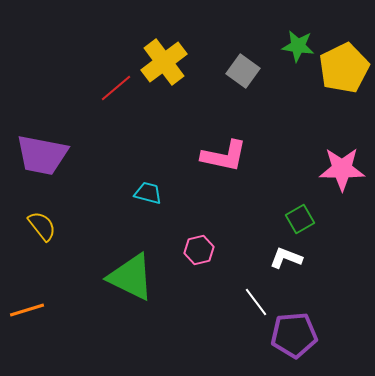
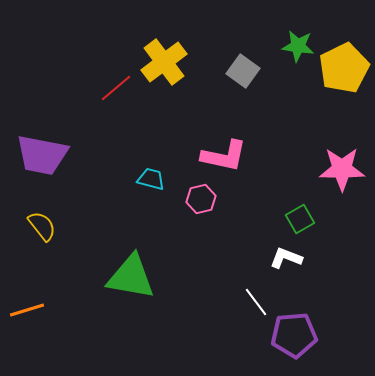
cyan trapezoid: moved 3 px right, 14 px up
pink hexagon: moved 2 px right, 51 px up
green triangle: rotated 16 degrees counterclockwise
